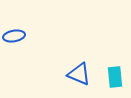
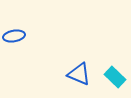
cyan rectangle: rotated 40 degrees counterclockwise
